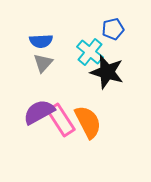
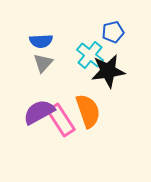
blue pentagon: moved 3 px down
cyan cross: moved 3 px down
black star: moved 1 px right, 1 px up; rotated 24 degrees counterclockwise
orange semicircle: moved 11 px up; rotated 8 degrees clockwise
